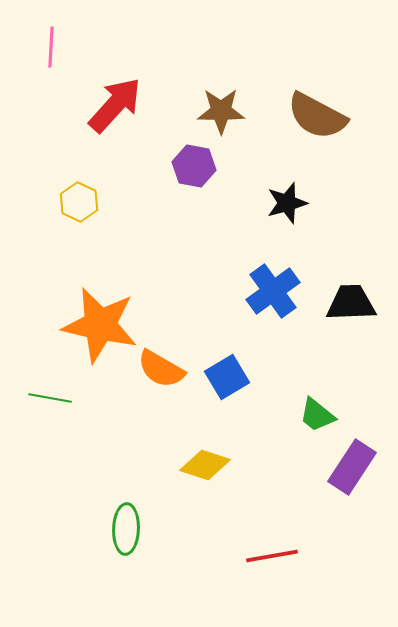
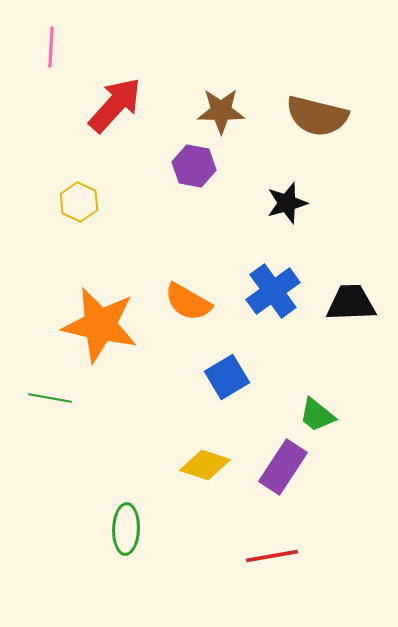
brown semicircle: rotated 14 degrees counterclockwise
orange semicircle: moved 27 px right, 67 px up
purple rectangle: moved 69 px left
